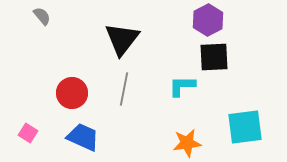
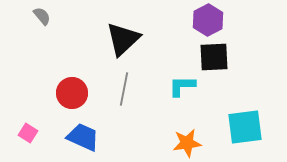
black triangle: moved 1 px right; rotated 9 degrees clockwise
